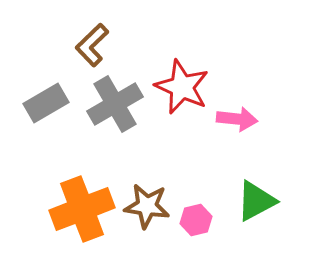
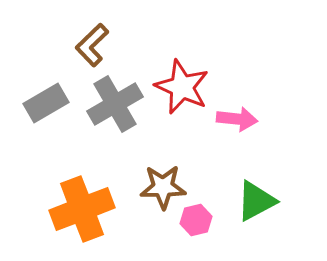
brown star: moved 16 px right, 19 px up; rotated 9 degrees counterclockwise
